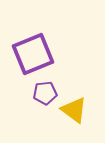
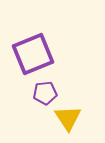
yellow triangle: moved 6 px left, 8 px down; rotated 20 degrees clockwise
